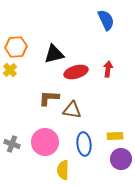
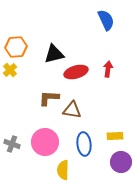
purple circle: moved 3 px down
